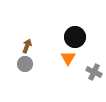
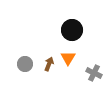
black circle: moved 3 px left, 7 px up
brown arrow: moved 22 px right, 18 px down
gray cross: moved 1 px down
